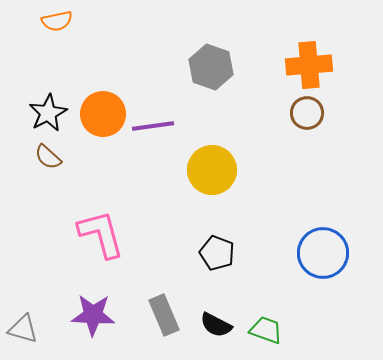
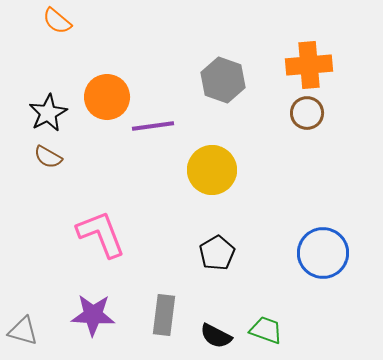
orange semicircle: rotated 52 degrees clockwise
gray hexagon: moved 12 px right, 13 px down
orange circle: moved 4 px right, 17 px up
brown semicircle: rotated 12 degrees counterclockwise
pink L-shape: rotated 6 degrees counterclockwise
black pentagon: rotated 20 degrees clockwise
gray rectangle: rotated 30 degrees clockwise
black semicircle: moved 11 px down
gray triangle: moved 2 px down
